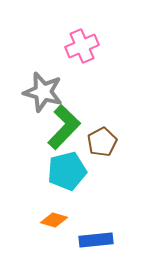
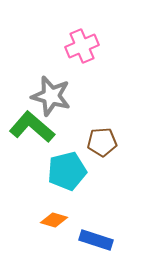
gray star: moved 8 px right, 4 px down
green L-shape: moved 32 px left; rotated 93 degrees counterclockwise
brown pentagon: rotated 24 degrees clockwise
blue rectangle: rotated 24 degrees clockwise
